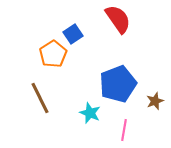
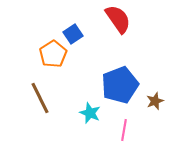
blue pentagon: moved 2 px right, 1 px down
